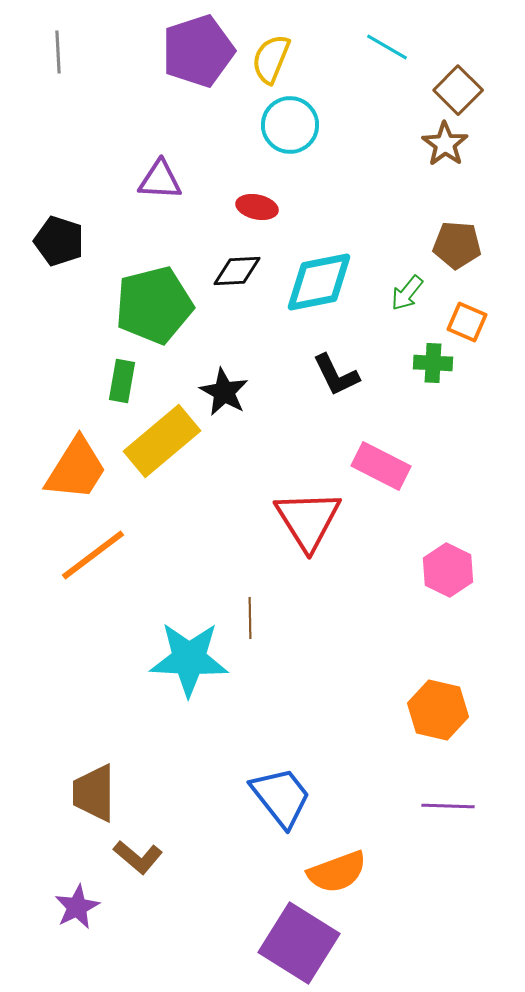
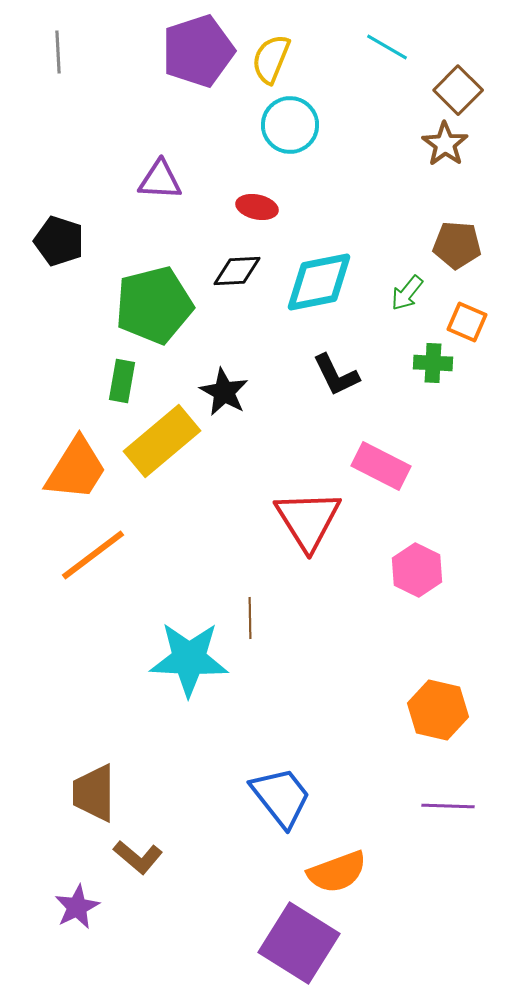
pink hexagon: moved 31 px left
